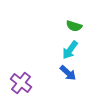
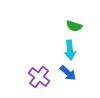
cyan arrow: rotated 42 degrees counterclockwise
purple cross: moved 18 px right, 6 px up
